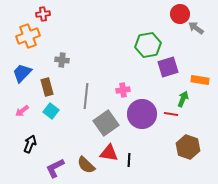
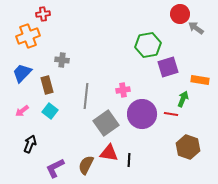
brown rectangle: moved 2 px up
cyan square: moved 1 px left
brown semicircle: rotated 72 degrees clockwise
